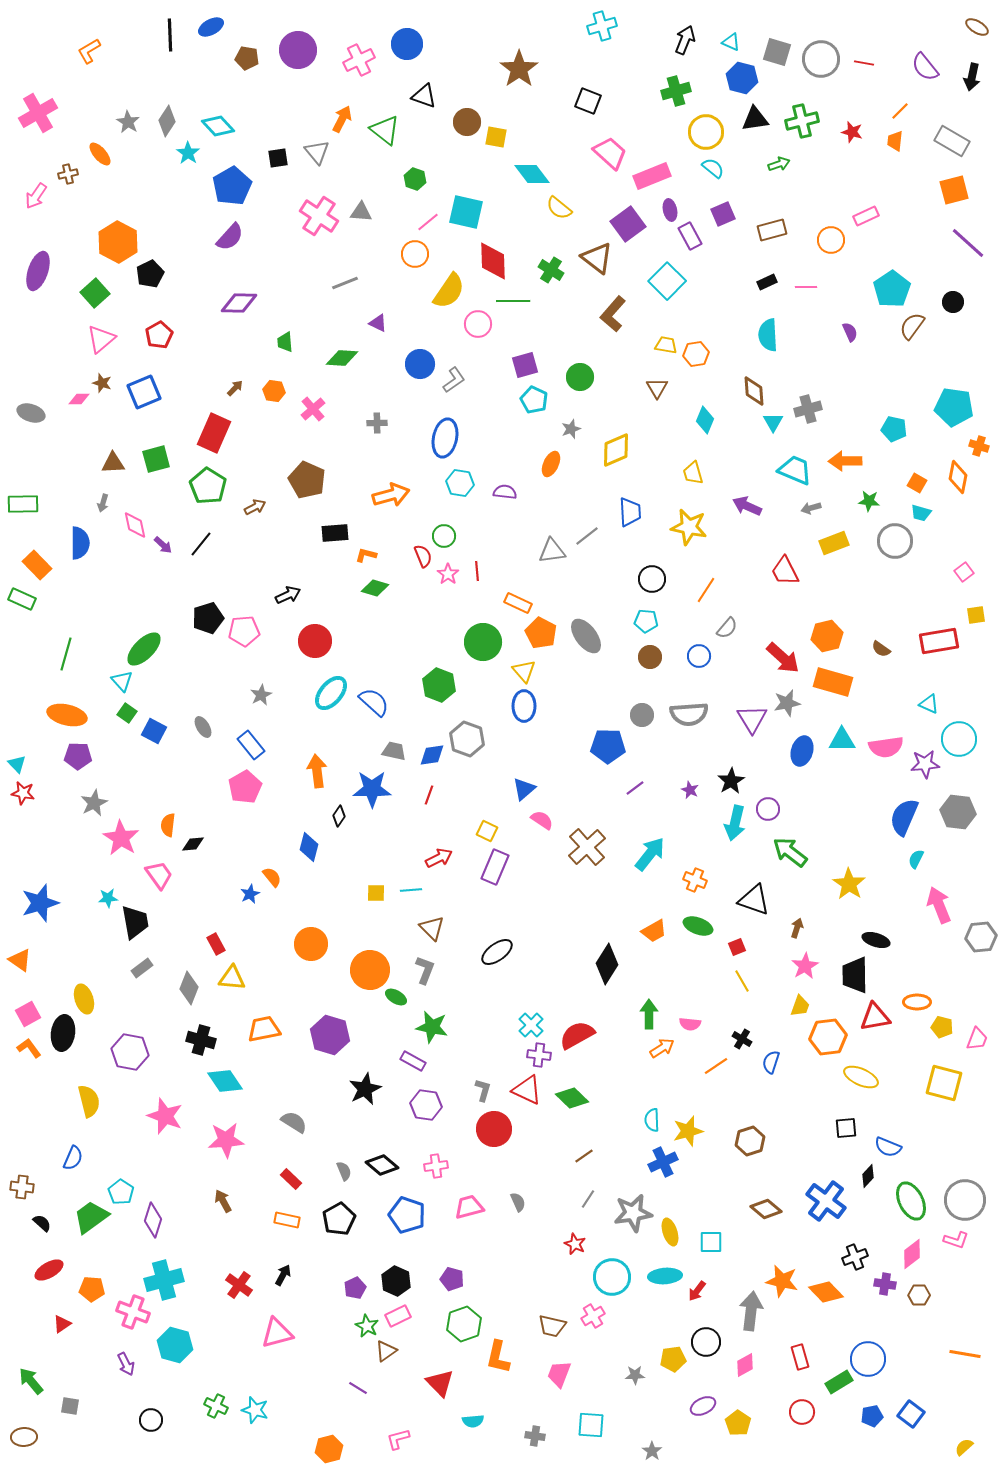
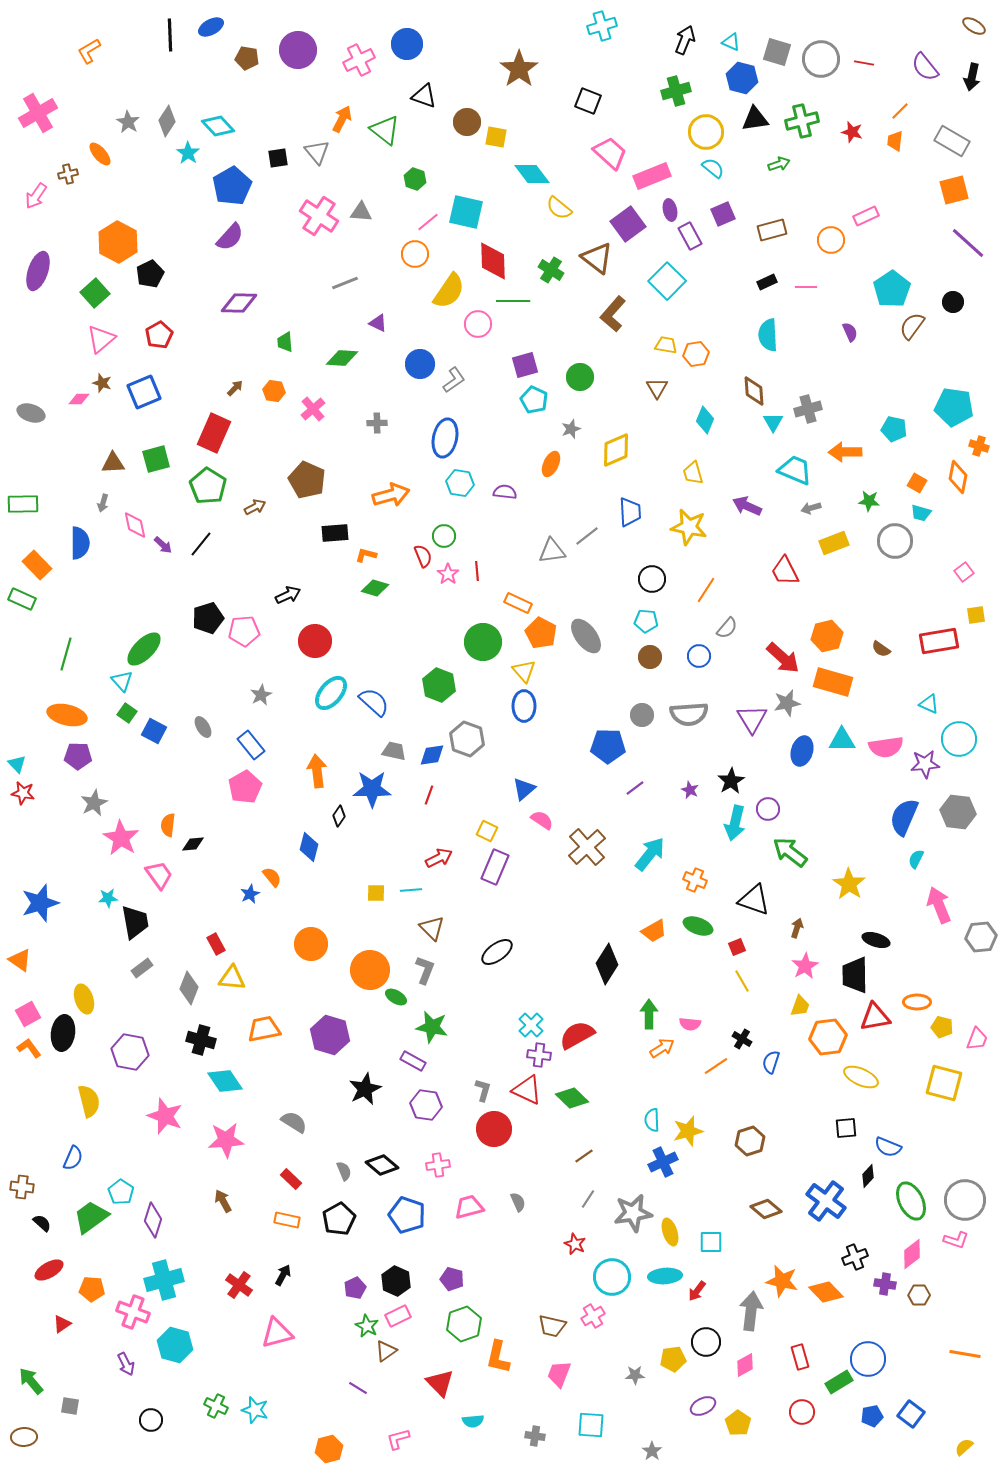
brown ellipse at (977, 27): moved 3 px left, 1 px up
orange arrow at (845, 461): moved 9 px up
pink cross at (436, 1166): moved 2 px right, 1 px up
